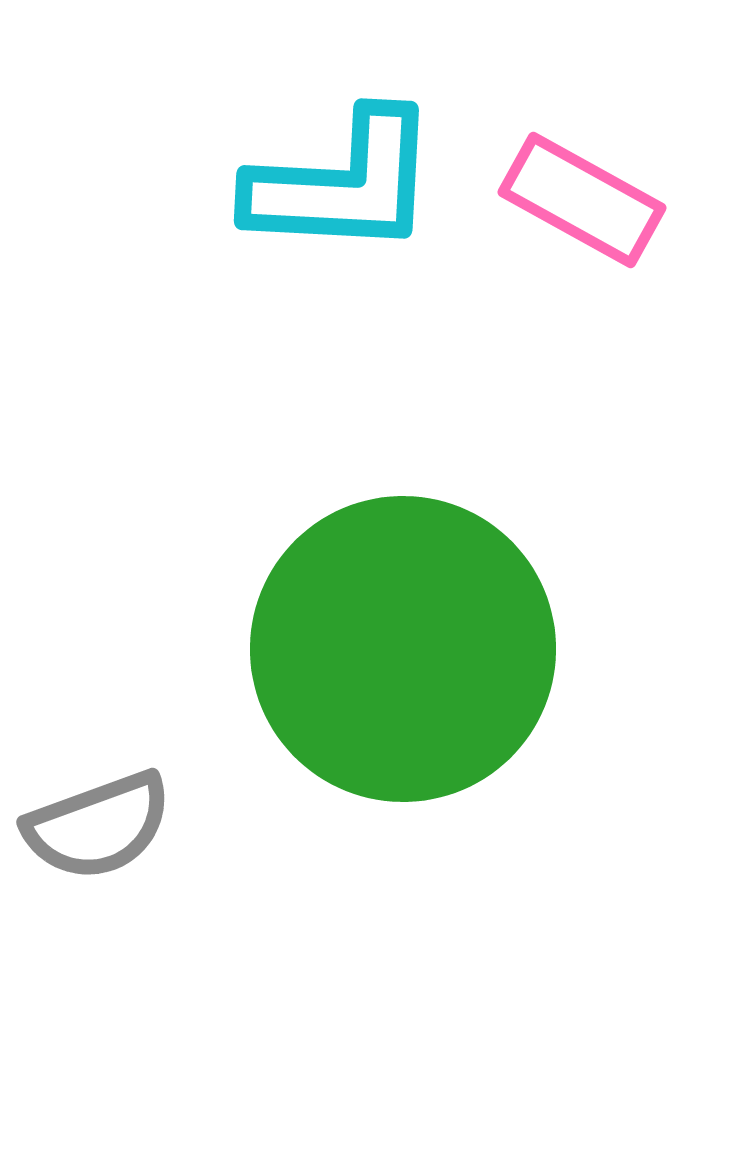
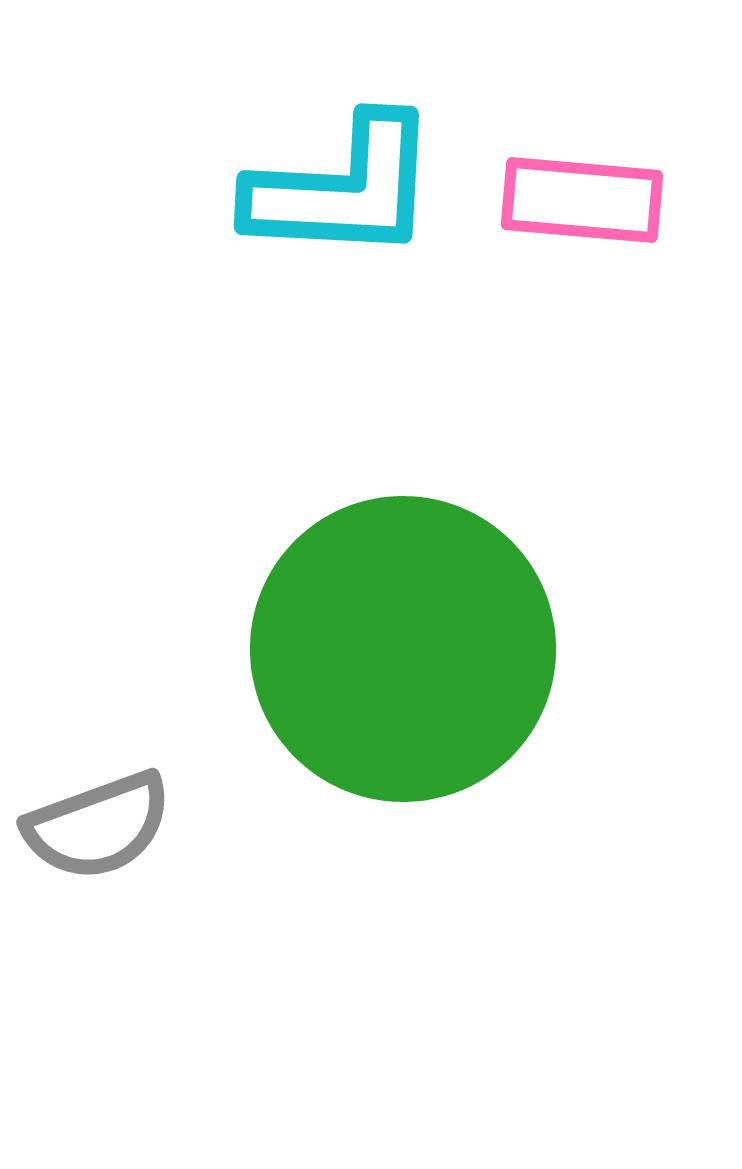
cyan L-shape: moved 5 px down
pink rectangle: rotated 24 degrees counterclockwise
